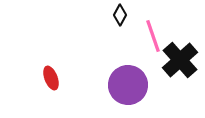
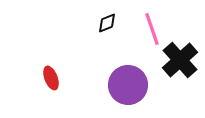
black diamond: moved 13 px left, 8 px down; rotated 40 degrees clockwise
pink line: moved 1 px left, 7 px up
